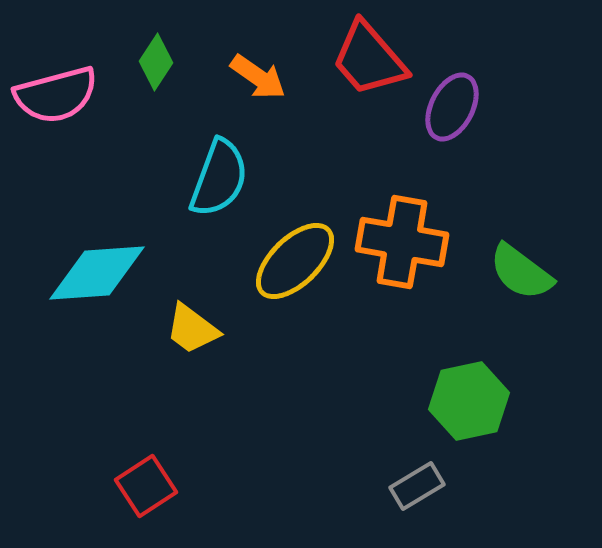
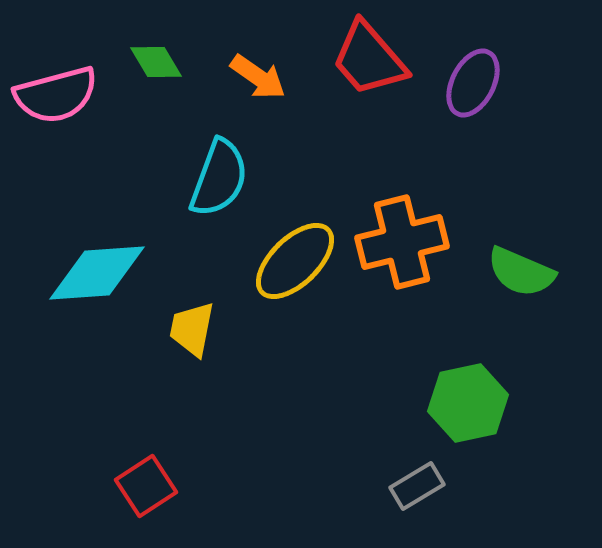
green diamond: rotated 64 degrees counterclockwise
purple ellipse: moved 21 px right, 24 px up
orange cross: rotated 24 degrees counterclockwise
green semicircle: rotated 14 degrees counterclockwise
yellow trapezoid: rotated 64 degrees clockwise
green hexagon: moved 1 px left, 2 px down
